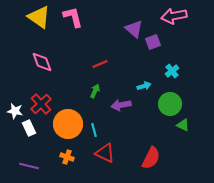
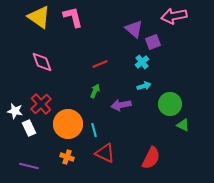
cyan cross: moved 30 px left, 9 px up
